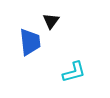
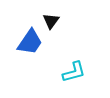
blue trapezoid: rotated 40 degrees clockwise
